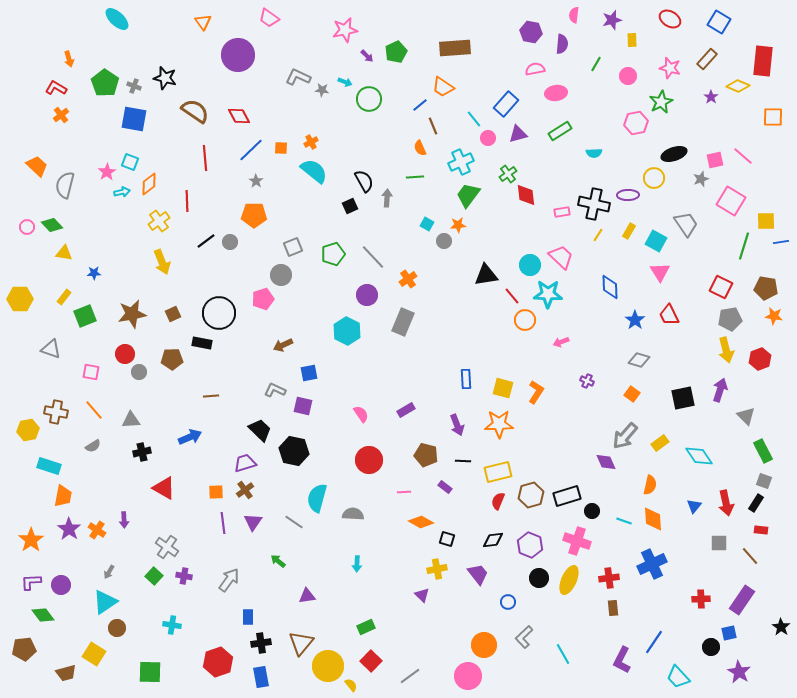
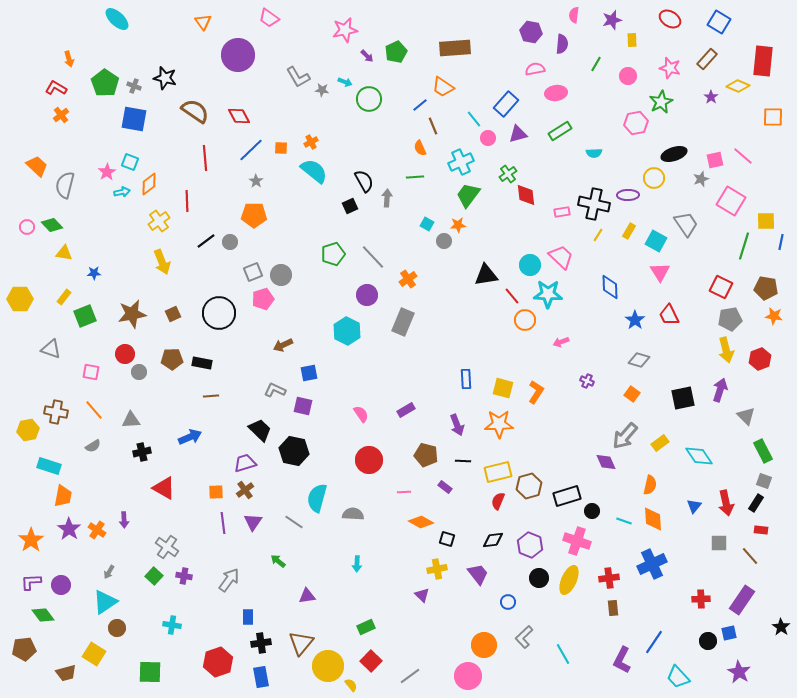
gray L-shape at (298, 77): rotated 145 degrees counterclockwise
blue line at (781, 242): rotated 70 degrees counterclockwise
gray square at (293, 247): moved 40 px left, 25 px down
black rectangle at (202, 343): moved 20 px down
brown hexagon at (531, 495): moved 2 px left, 9 px up
black circle at (711, 647): moved 3 px left, 6 px up
